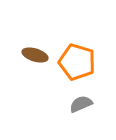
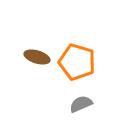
brown ellipse: moved 2 px right, 2 px down
